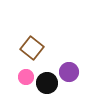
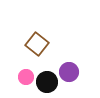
brown square: moved 5 px right, 4 px up
black circle: moved 1 px up
